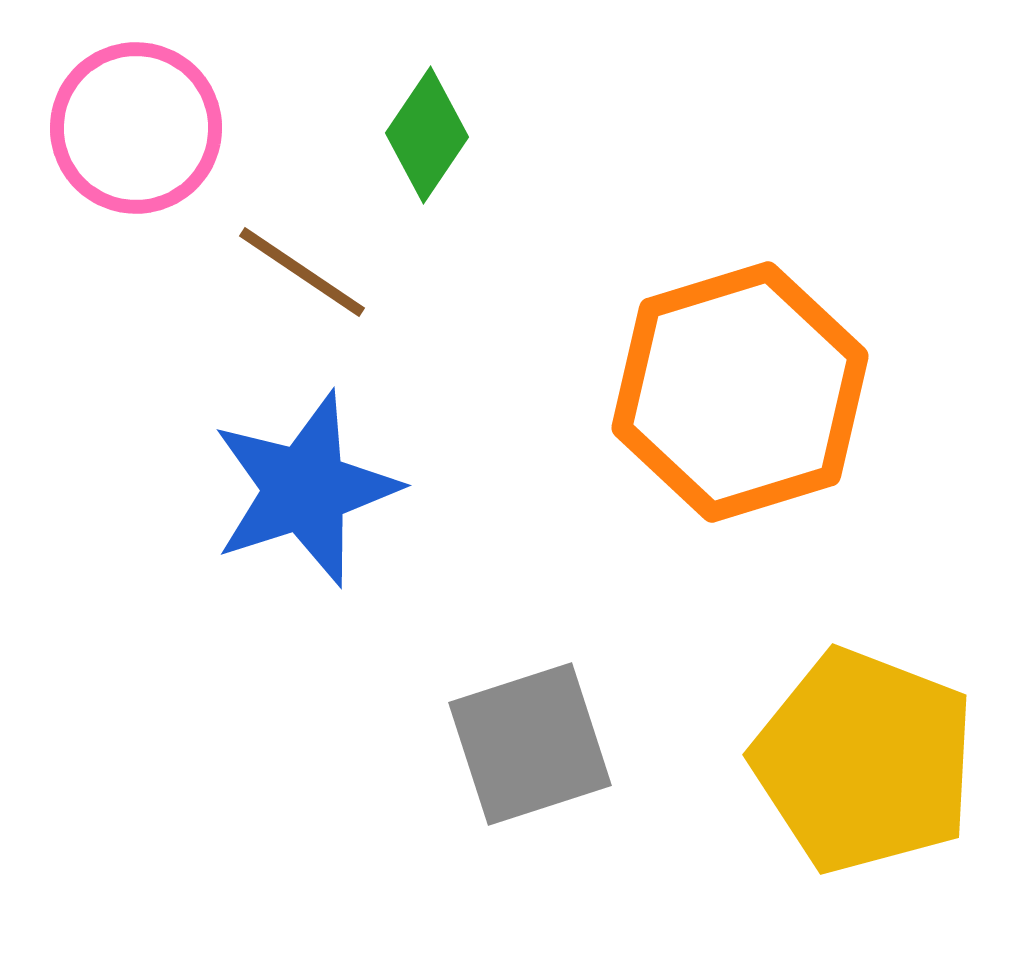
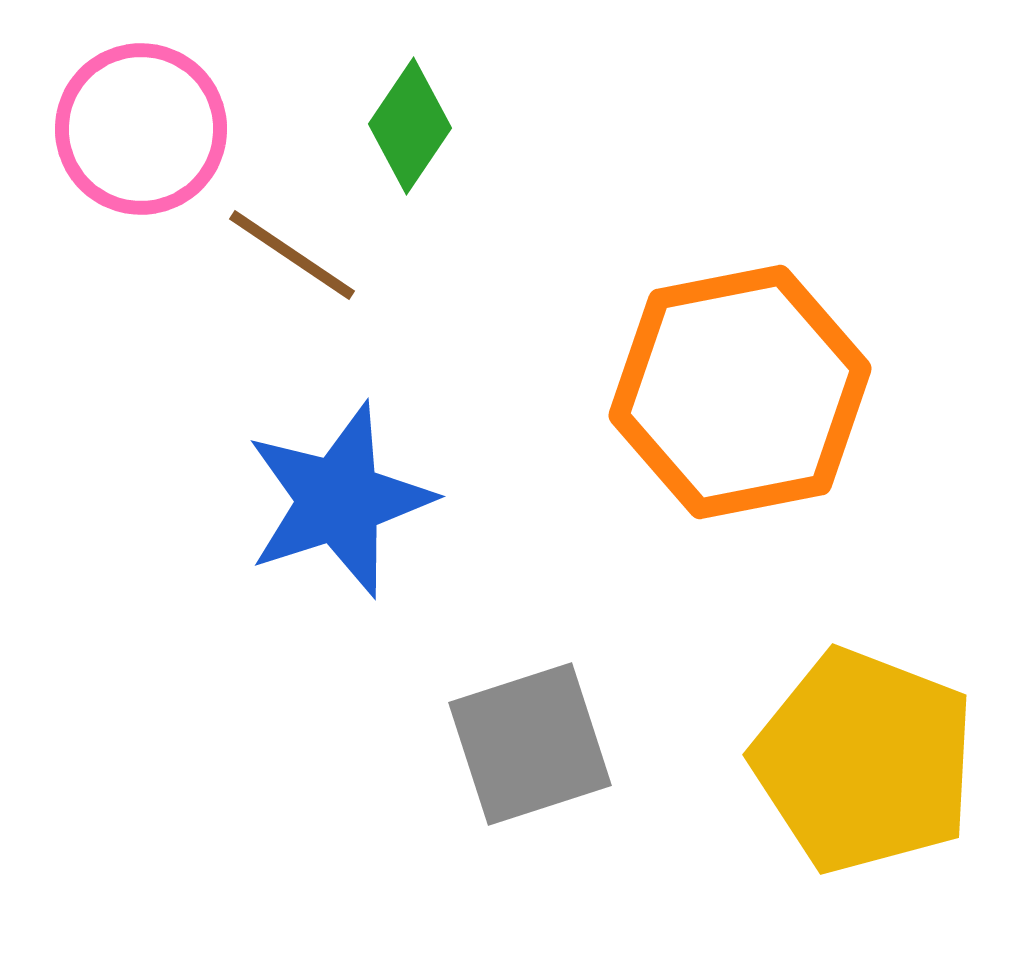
pink circle: moved 5 px right, 1 px down
green diamond: moved 17 px left, 9 px up
brown line: moved 10 px left, 17 px up
orange hexagon: rotated 6 degrees clockwise
blue star: moved 34 px right, 11 px down
